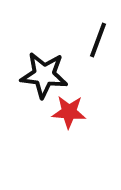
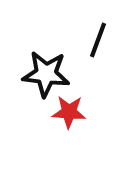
black star: moved 2 px right, 1 px up
